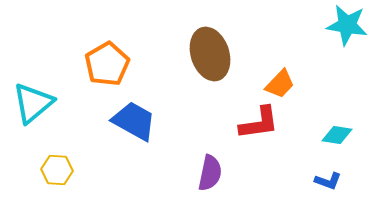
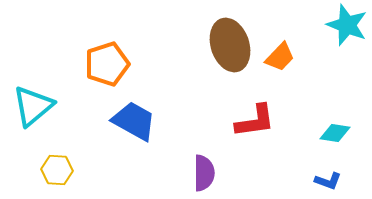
cyan star: rotated 12 degrees clockwise
brown ellipse: moved 20 px right, 9 px up
orange pentagon: rotated 12 degrees clockwise
orange trapezoid: moved 27 px up
cyan triangle: moved 3 px down
red L-shape: moved 4 px left, 2 px up
cyan diamond: moved 2 px left, 2 px up
purple semicircle: moved 6 px left; rotated 12 degrees counterclockwise
